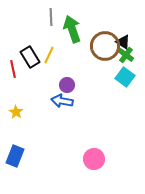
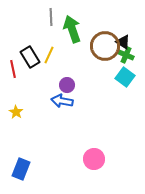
green cross: rotated 14 degrees counterclockwise
blue rectangle: moved 6 px right, 13 px down
